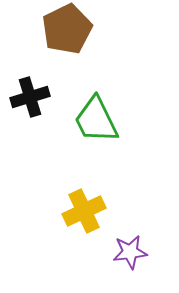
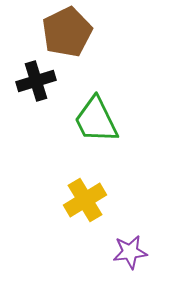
brown pentagon: moved 3 px down
black cross: moved 6 px right, 16 px up
yellow cross: moved 1 px right, 11 px up; rotated 6 degrees counterclockwise
